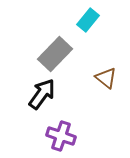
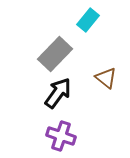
black arrow: moved 16 px right, 1 px up
